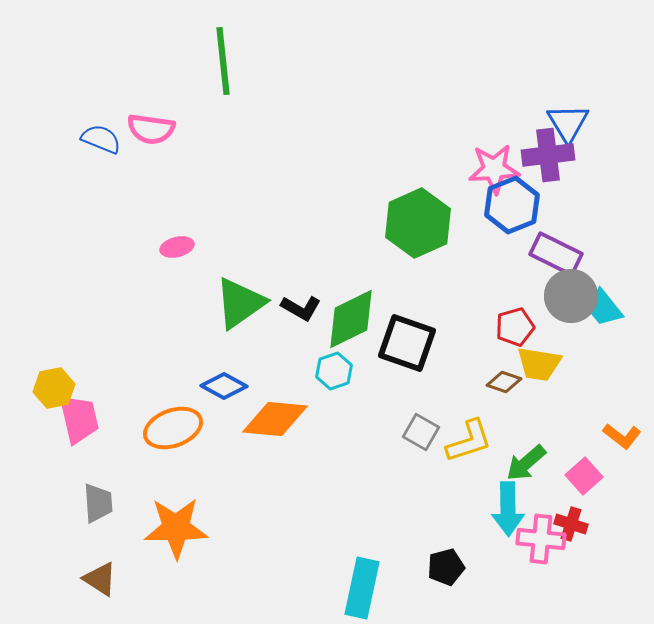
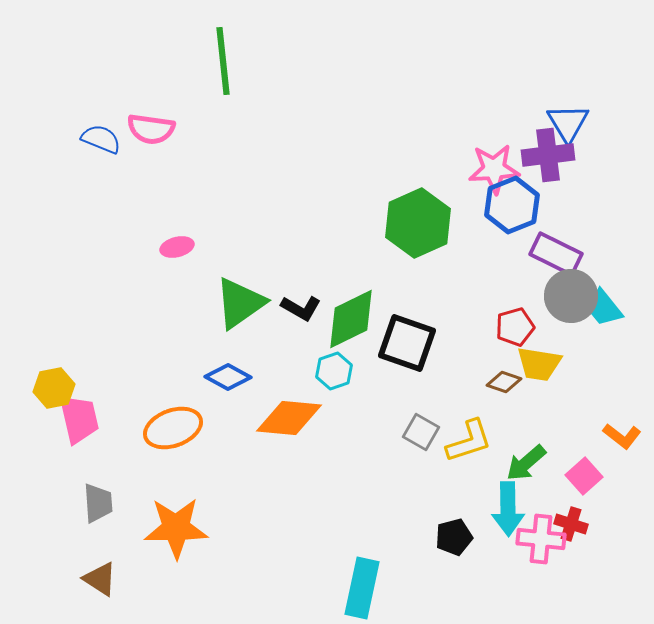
blue diamond: moved 4 px right, 9 px up
orange diamond: moved 14 px right, 1 px up
black pentagon: moved 8 px right, 30 px up
